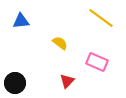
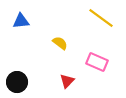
black circle: moved 2 px right, 1 px up
